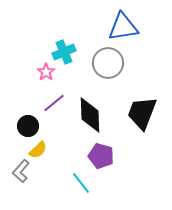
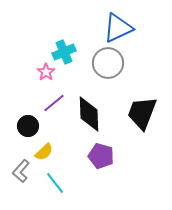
blue triangle: moved 5 px left, 1 px down; rotated 16 degrees counterclockwise
black diamond: moved 1 px left, 1 px up
yellow semicircle: moved 6 px right, 2 px down
cyan line: moved 26 px left
